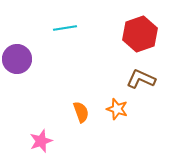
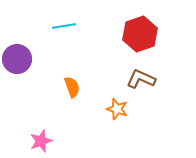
cyan line: moved 1 px left, 2 px up
orange semicircle: moved 9 px left, 25 px up
